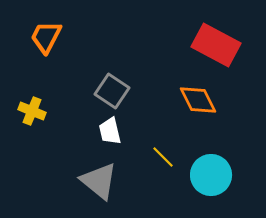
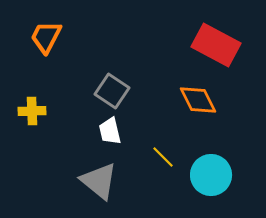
yellow cross: rotated 24 degrees counterclockwise
